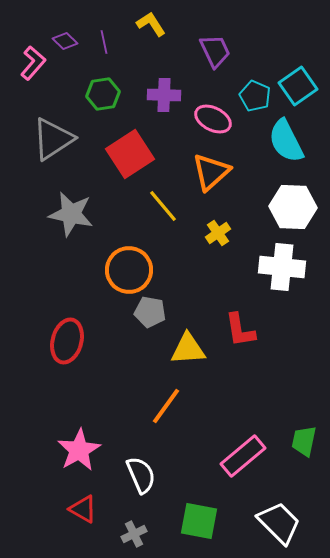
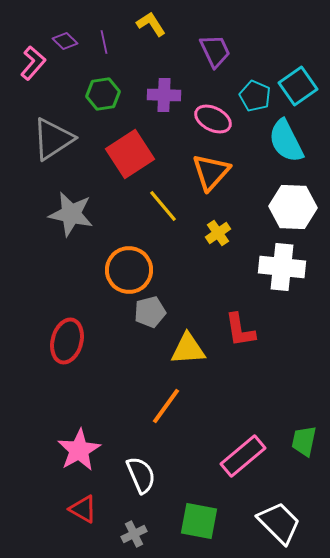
orange triangle: rotated 6 degrees counterclockwise
gray pentagon: rotated 24 degrees counterclockwise
